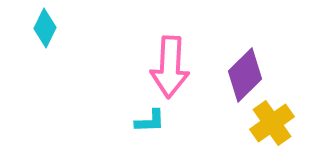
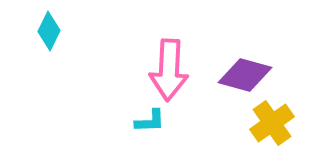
cyan diamond: moved 4 px right, 3 px down
pink arrow: moved 1 px left, 3 px down
purple diamond: rotated 60 degrees clockwise
